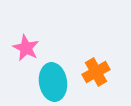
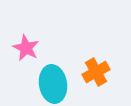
cyan ellipse: moved 2 px down
